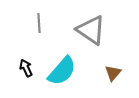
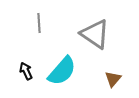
gray triangle: moved 4 px right, 4 px down
black arrow: moved 3 px down
brown triangle: moved 6 px down
